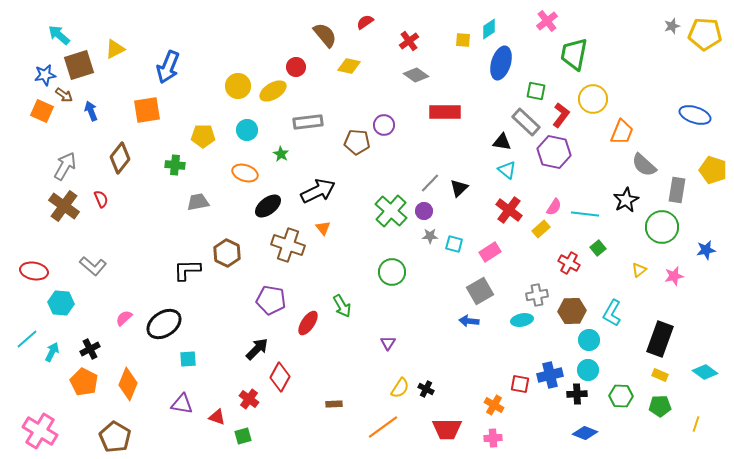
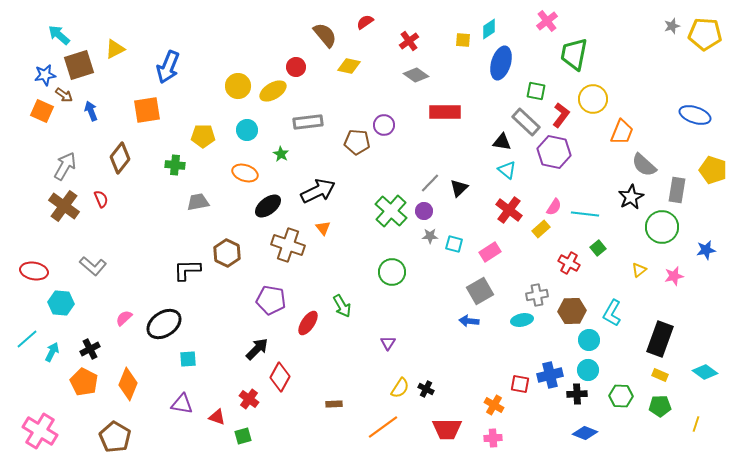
black star at (626, 200): moved 5 px right, 3 px up
